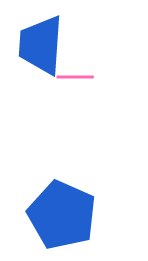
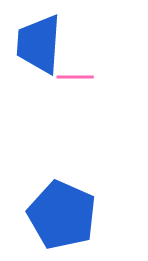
blue trapezoid: moved 2 px left, 1 px up
